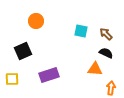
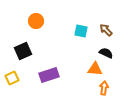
brown arrow: moved 4 px up
yellow square: moved 1 px up; rotated 24 degrees counterclockwise
orange arrow: moved 7 px left
